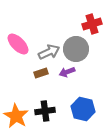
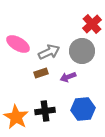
red cross: rotated 24 degrees counterclockwise
pink ellipse: rotated 15 degrees counterclockwise
gray circle: moved 6 px right, 2 px down
purple arrow: moved 1 px right, 5 px down
blue hexagon: rotated 20 degrees counterclockwise
orange star: moved 1 px down
